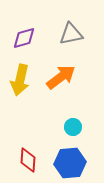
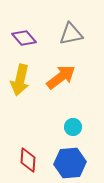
purple diamond: rotated 65 degrees clockwise
